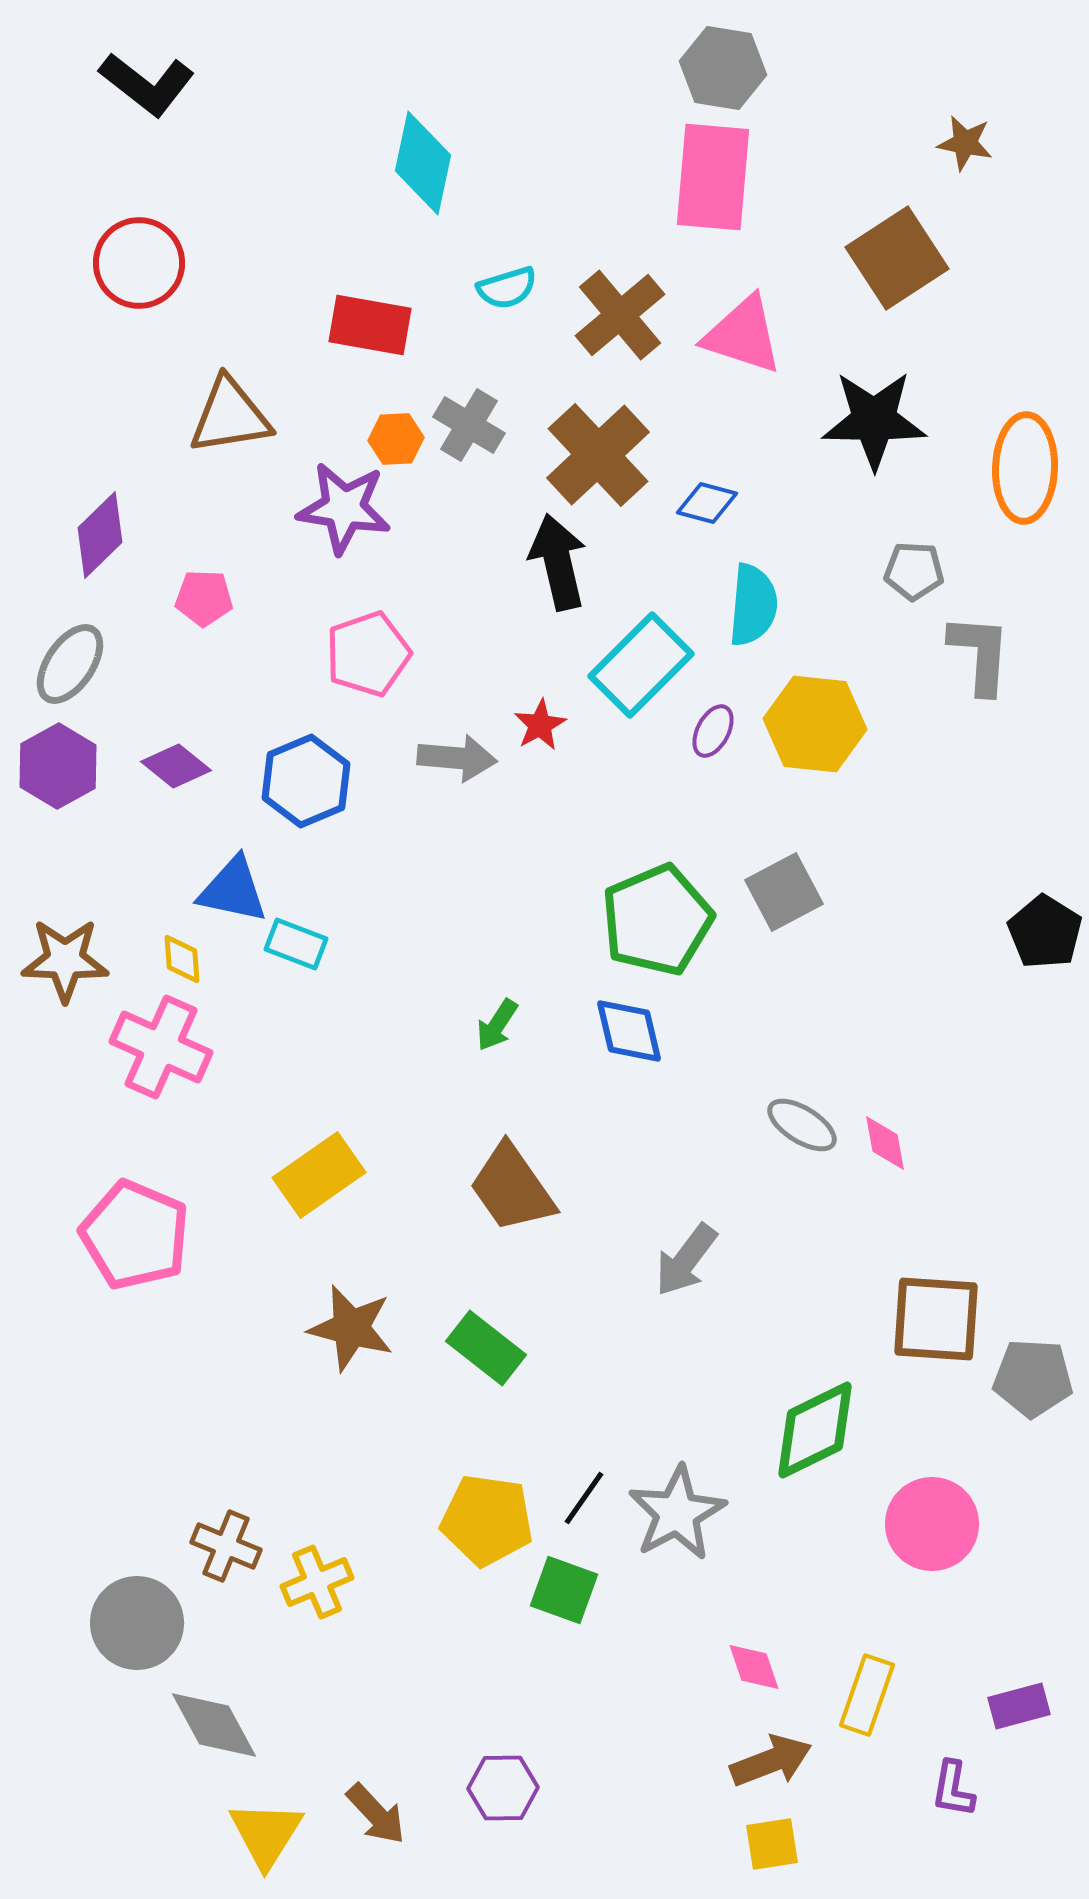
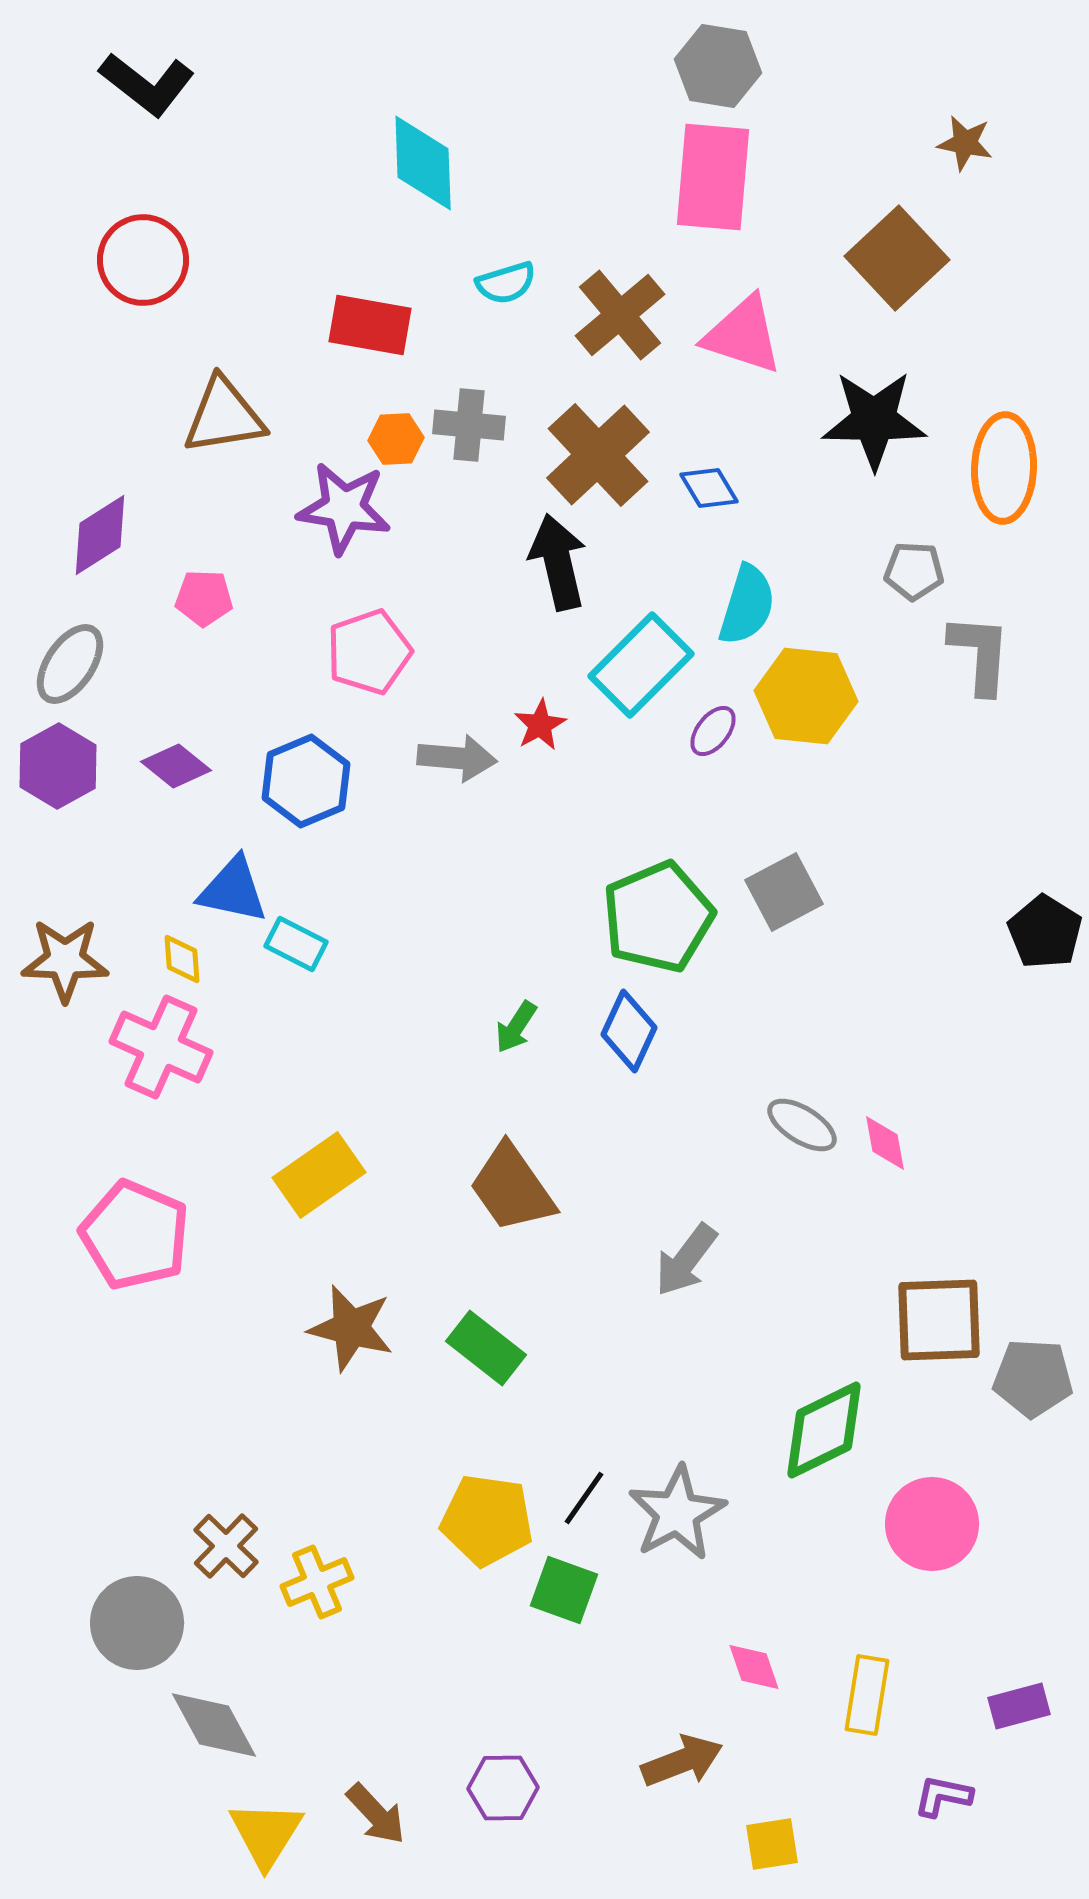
gray hexagon at (723, 68): moved 5 px left, 2 px up
cyan diamond at (423, 163): rotated 14 degrees counterclockwise
brown square at (897, 258): rotated 10 degrees counterclockwise
red circle at (139, 263): moved 4 px right, 3 px up
cyan semicircle at (507, 288): moved 1 px left, 5 px up
brown triangle at (230, 416): moved 6 px left
gray cross at (469, 425): rotated 26 degrees counterclockwise
orange ellipse at (1025, 468): moved 21 px left
blue diamond at (707, 503): moved 2 px right, 15 px up; rotated 44 degrees clockwise
purple diamond at (100, 535): rotated 12 degrees clockwise
cyan semicircle at (753, 605): moved 6 px left; rotated 12 degrees clockwise
pink pentagon at (368, 654): moved 1 px right, 2 px up
yellow hexagon at (815, 724): moved 9 px left, 28 px up
purple ellipse at (713, 731): rotated 10 degrees clockwise
green pentagon at (657, 920): moved 1 px right, 3 px up
cyan rectangle at (296, 944): rotated 6 degrees clockwise
green arrow at (497, 1025): moved 19 px right, 2 px down
blue diamond at (629, 1031): rotated 38 degrees clockwise
brown square at (936, 1319): moved 3 px right, 1 px down; rotated 6 degrees counterclockwise
green diamond at (815, 1430): moved 9 px right
brown cross at (226, 1546): rotated 22 degrees clockwise
yellow rectangle at (867, 1695): rotated 10 degrees counterclockwise
brown arrow at (771, 1761): moved 89 px left
purple L-shape at (953, 1789): moved 10 px left, 7 px down; rotated 92 degrees clockwise
